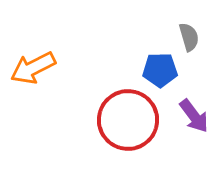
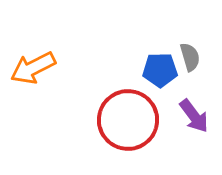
gray semicircle: moved 1 px right, 20 px down
